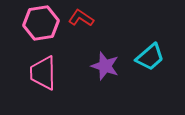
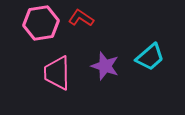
pink trapezoid: moved 14 px right
